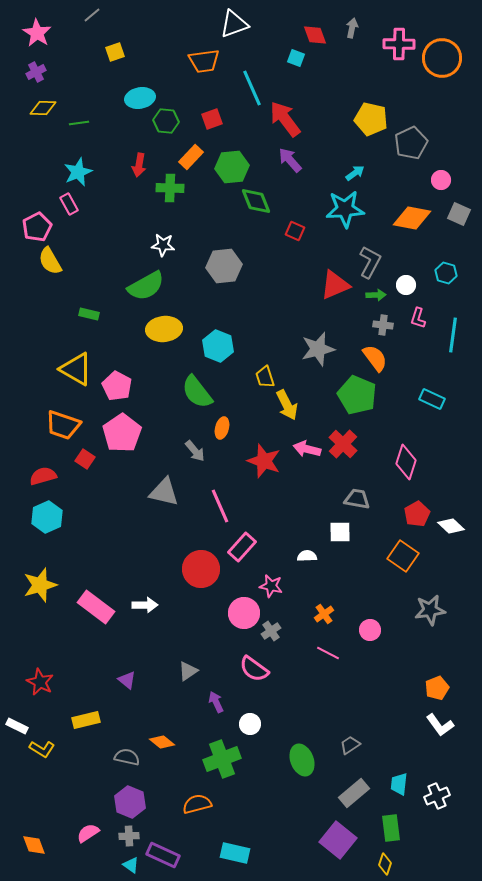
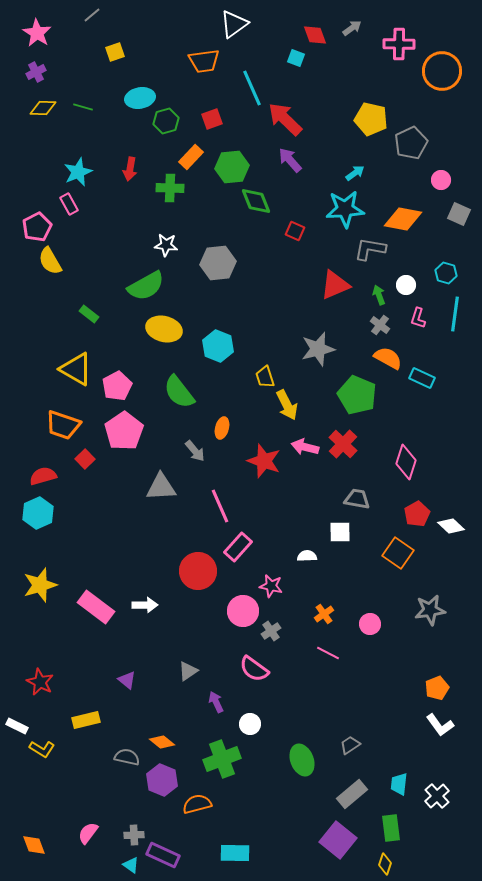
white triangle at (234, 24): rotated 16 degrees counterclockwise
gray arrow at (352, 28): rotated 42 degrees clockwise
orange circle at (442, 58): moved 13 px down
red arrow at (285, 119): rotated 9 degrees counterclockwise
green hexagon at (166, 121): rotated 20 degrees counterclockwise
green line at (79, 123): moved 4 px right, 16 px up; rotated 24 degrees clockwise
red arrow at (139, 165): moved 9 px left, 4 px down
orange diamond at (412, 218): moved 9 px left, 1 px down
white star at (163, 245): moved 3 px right
gray L-shape at (370, 262): moved 13 px up; rotated 108 degrees counterclockwise
gray hexagon at (224, 266): moved 6 px left, 3 px up
green arrow at (376, 295): moved 3 px right; rotated 108 degrees counterclockwise
green rectangle at (89, 314): rotated 24 degrees clockwise
gray cross at (383, 325): moved 3 px left; rotated 30 degrees clockwise
yellow ellipse at (164, 329): rotated 20 degrees clockwise
cyan line at (453, 335): moved 2 px right, 21 px up
orange semicircle at (375, 358): moved 13 px right; rotated 24 degrees counterclockwise
pink pentagon at (117, 386): rotated 16 degrees clockwise
green semicircle at (197, 392): moved 18 px left
cyan rectangle at (432, 399): moved 10 px left, 21 px up
pink pentagon at (122, 433): moved 2 px right, 2 px up
pink arrow at (307, 449): moved 2 px left, 2 px up
red square at (85, 459): rotated 12 degrees clockwise
gray triangle at (164, 492): moved 3 px left, 5 px up; rotated 16 degrees counterclockwise
cyan hexagon at (47, 517): moved 9 px left, 4 px up
pink rectangle at (242, 547): moved 4 px left
orange square at (403, 556): moved 5 px left, 3 px up
red circle at (201, 569): moved 3 px left, 2 px down
pink circle at (244, 613): moved 1 px left, 2 px up
pink circle at (370, 630): moved 6 px up
gray rectangle at (354, 793): moved 2 px left, 1 px down
white cross at (437, 796): rotated 20 degrees counterclockwise
purple hexagon at (130, 802): moved 32 px right, 22 px up
pink semicircle at (88, 833): rotated 20 degrees counterclockwise
gray cross at (129, 836): moved 5 px right, 1 px up
cyan rectangle at (235, 853): rotated 12 degrees counterclockwise
